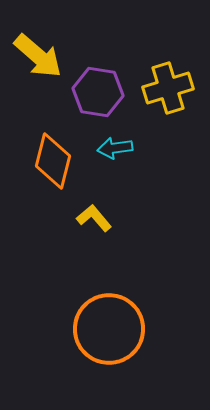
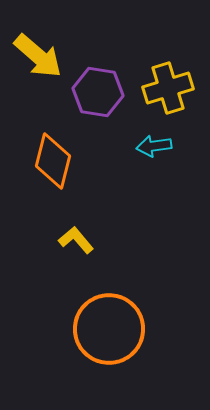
cyan arrow: moved 39 px right, 2 px up
yellow L-shape: moved 18 px left, 22 px down
